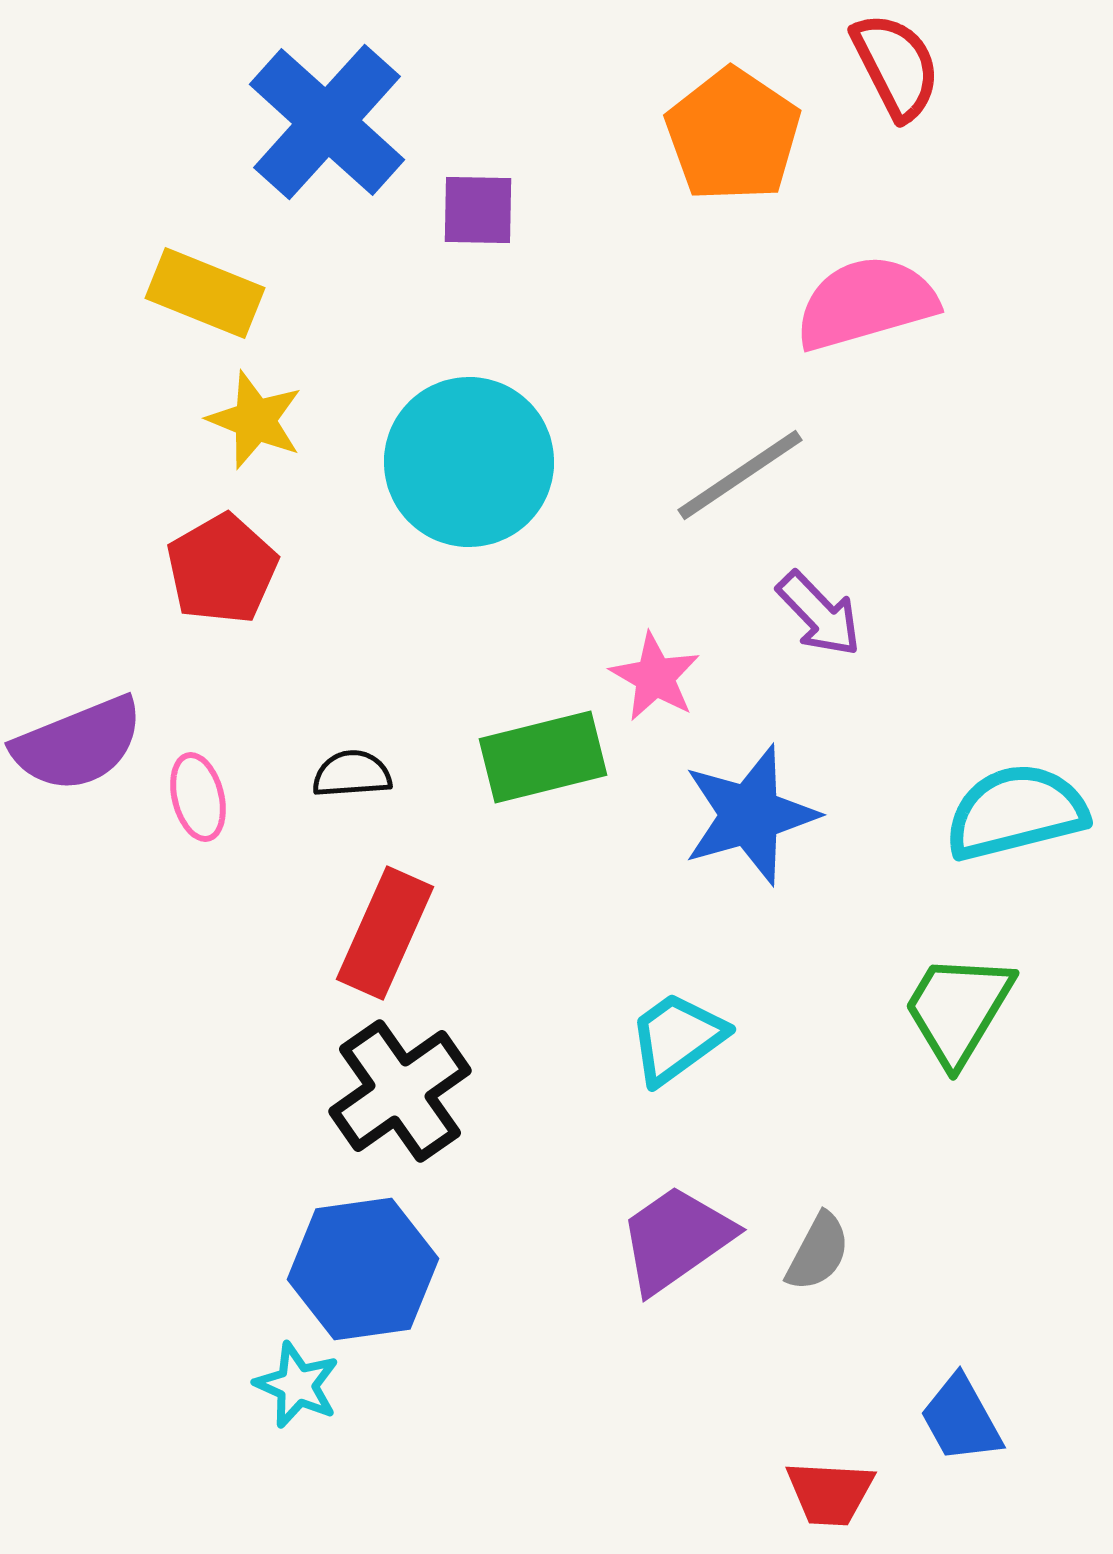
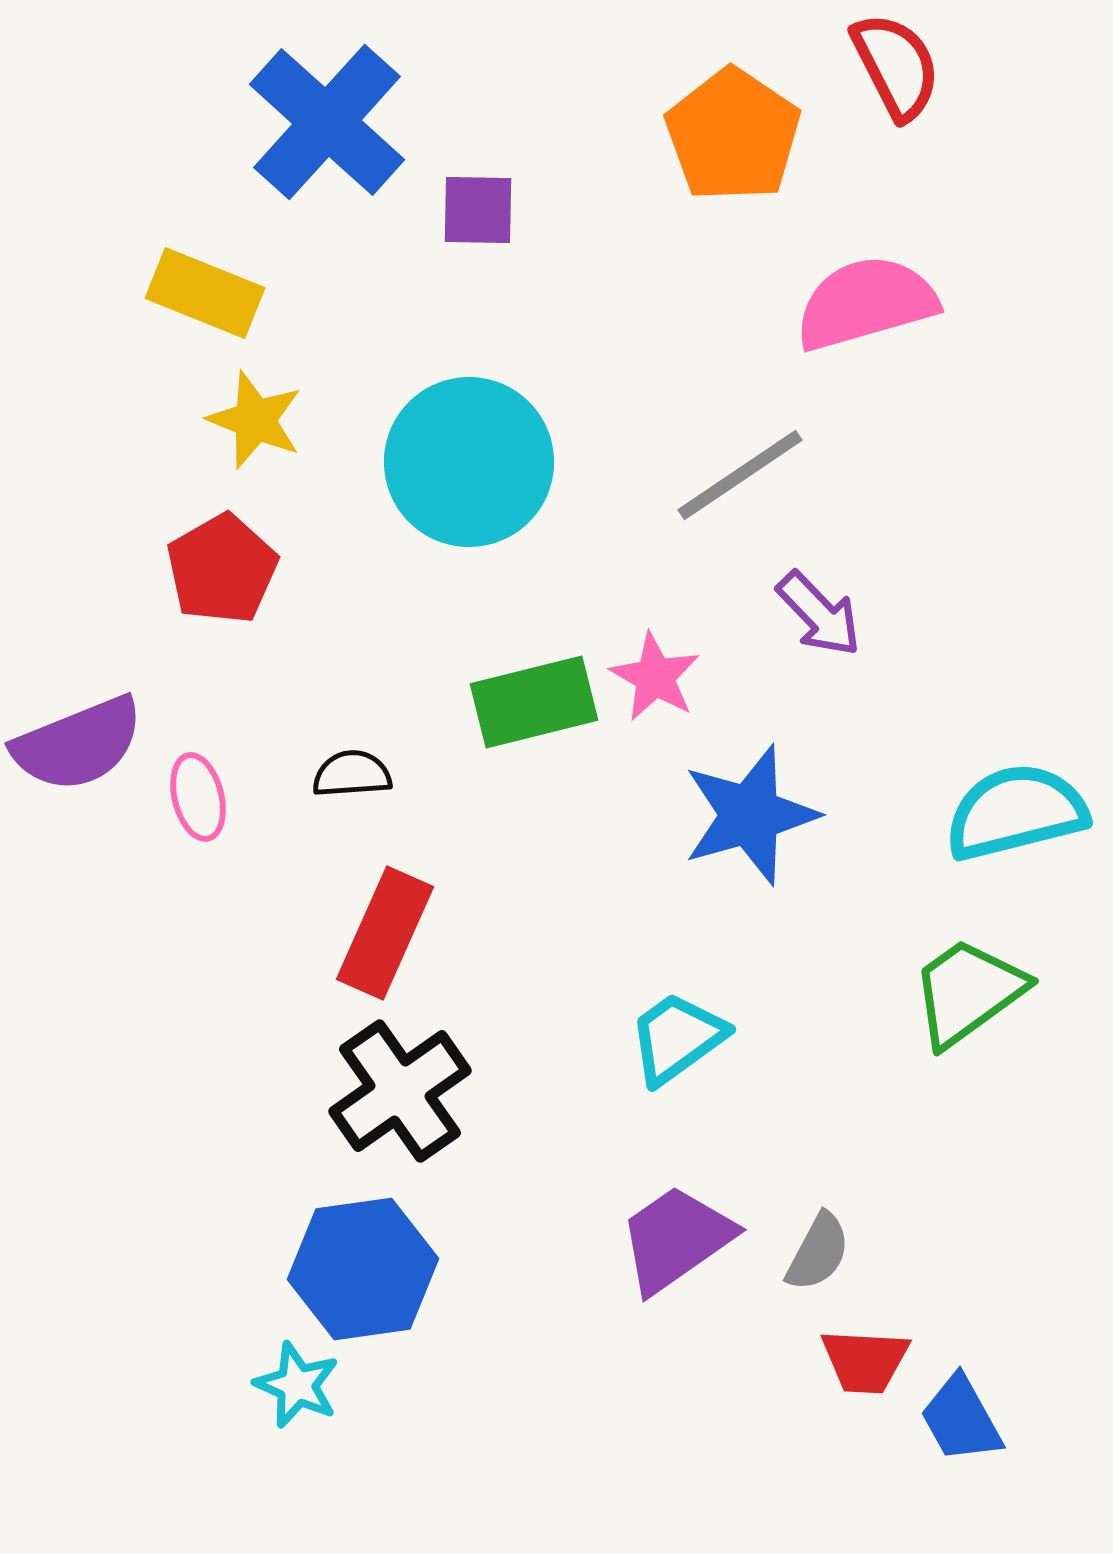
green rectangle: moved 9 px left, 55 px up
green trapezoid: moved 10 px right, 17 px up; rotated 23 degrees clockwise
red trapezoid: moved 35 px right, 132 px up
